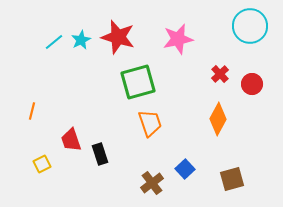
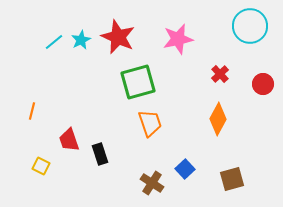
red star: rotated 8 degrees clockwise
red circle: moved 11 px right
red trapezoid: moved 2 px left
yellow square: moved 1 px left, 2 px down; rotated 36 degrees counterclockwise
brown cross: rotated 20 degrees counterclockwise
